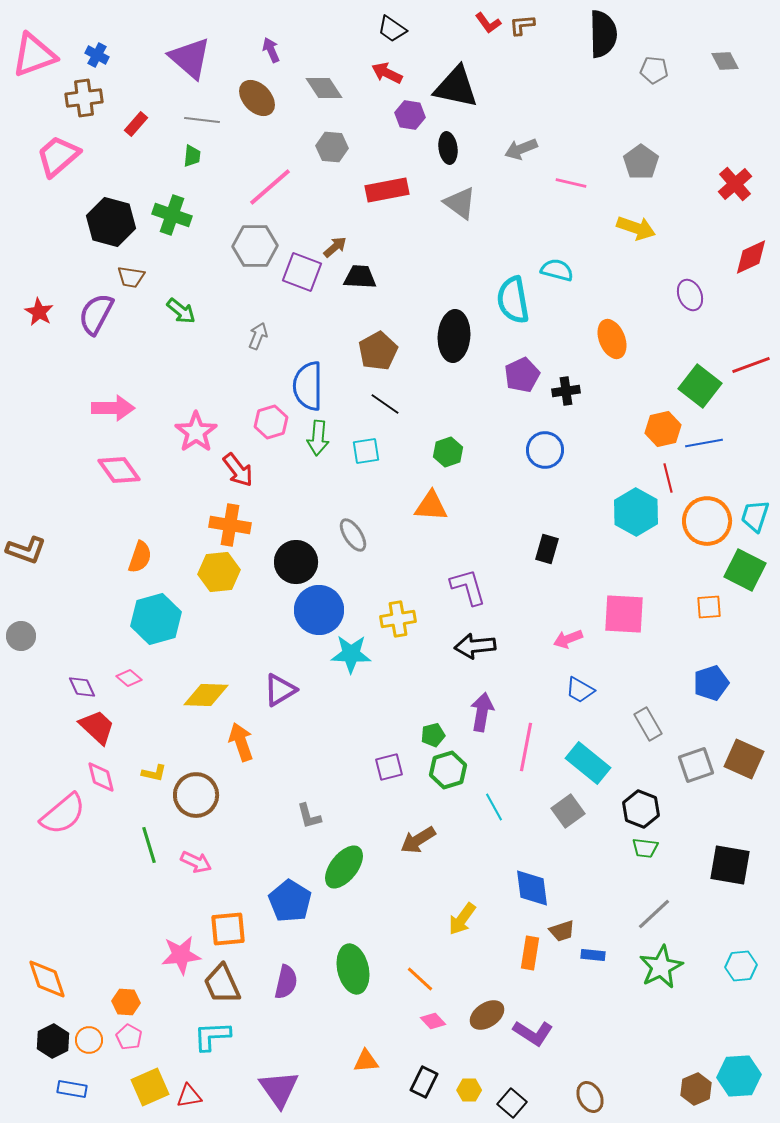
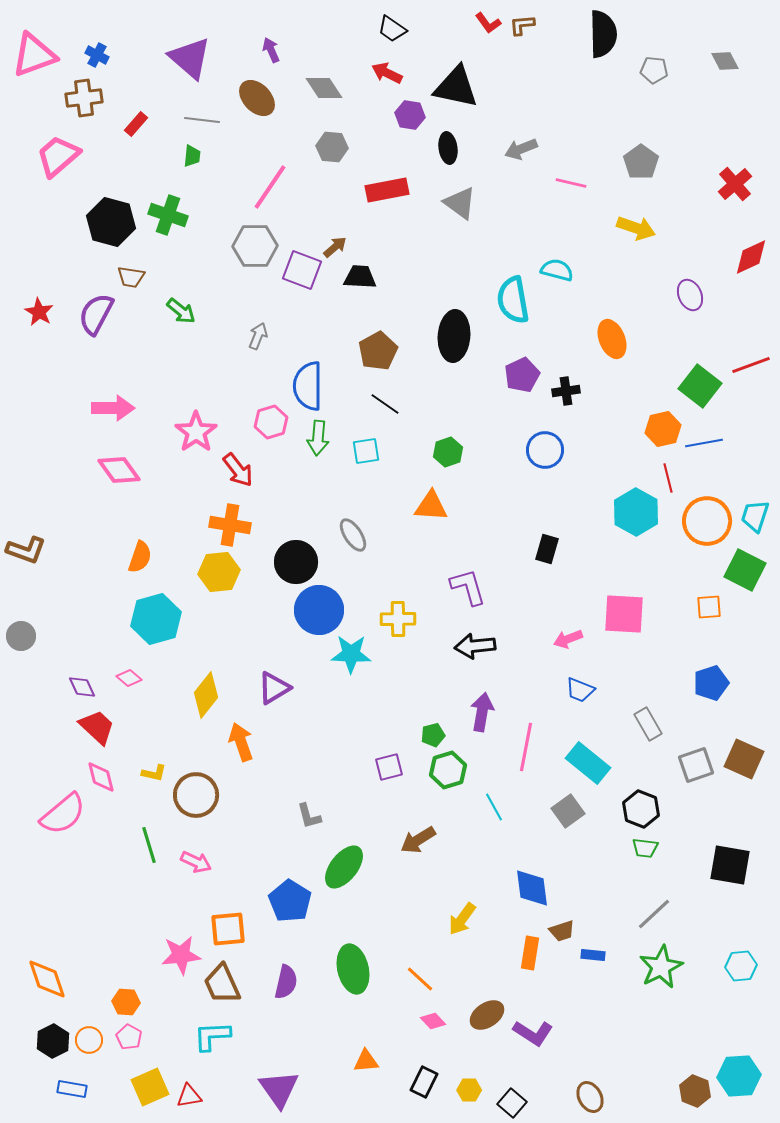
pink line at (270, 187): rotated 15 degrees counterclockwise
green cross at (172, 215): moved 4 px left
purple square at (302, 272): moved 2 px up
yellow cross at (398, 619): rotated 8 degrees clockwise
purple triangle at (280, 690): moved 6 px left, 2 px up
blue trapezoid at (580, 690): rotated 8 degrees counterclockwise
yellow diamond at (206, 695): rotated 54 degrees counterclockwise
brown hexagon at (696, 1089): moved 1 px left, 2 px down; rotated 16 degrees counterclockwise
